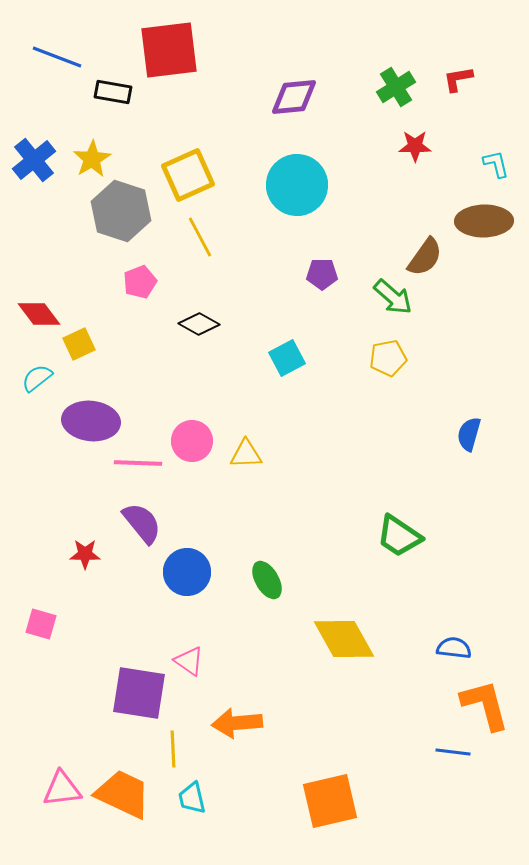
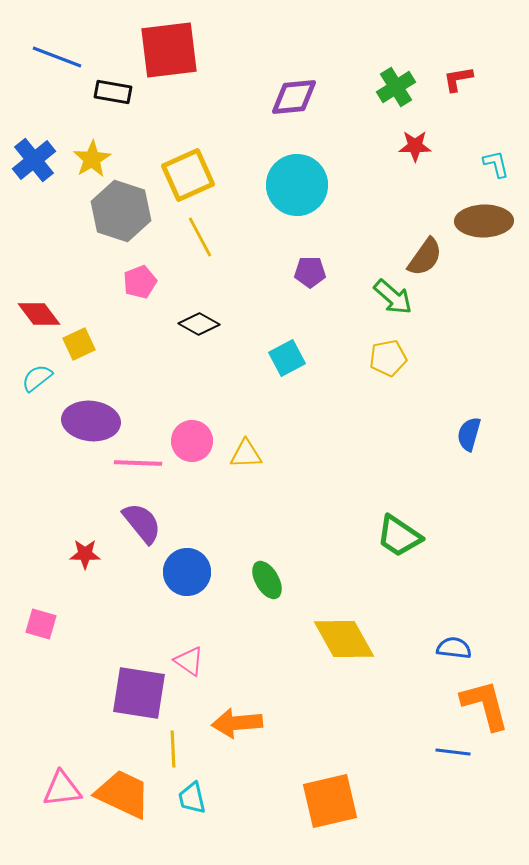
purple pentagon at (322, 274): moved 12 px left, 2 px up
